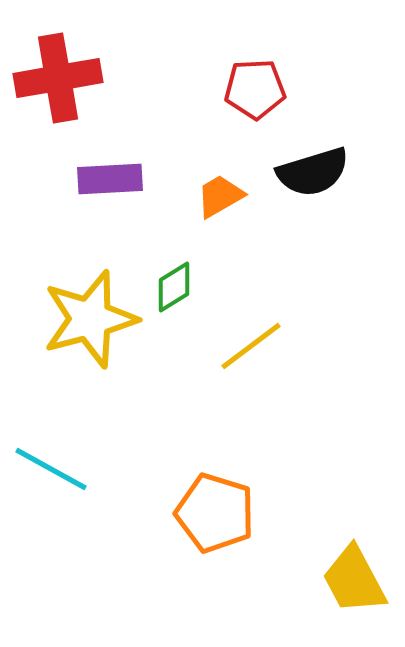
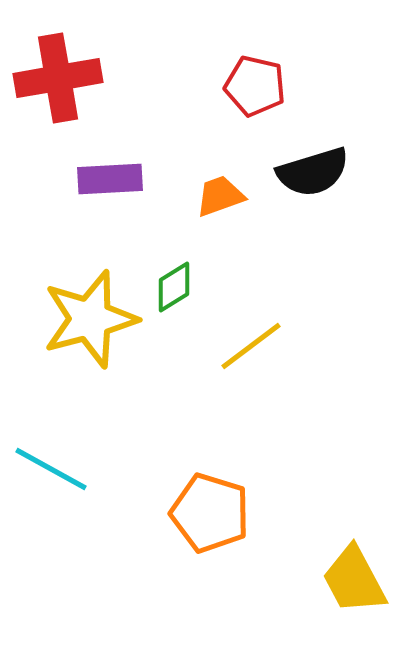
red pentagon: moved 3 px up; rotated 16 degrees clockwise
orange trapezoid: rotated 10 degrees clockwise
orange pentagon: moved 5 px left
